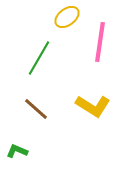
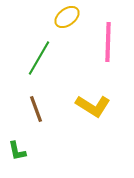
pink line: moved 8 px right; rotated 6 degrees counterclockwise
brown line: rotated 28 degrees clockwise
green L-shape: rotated 125 degrees counterclockwise
